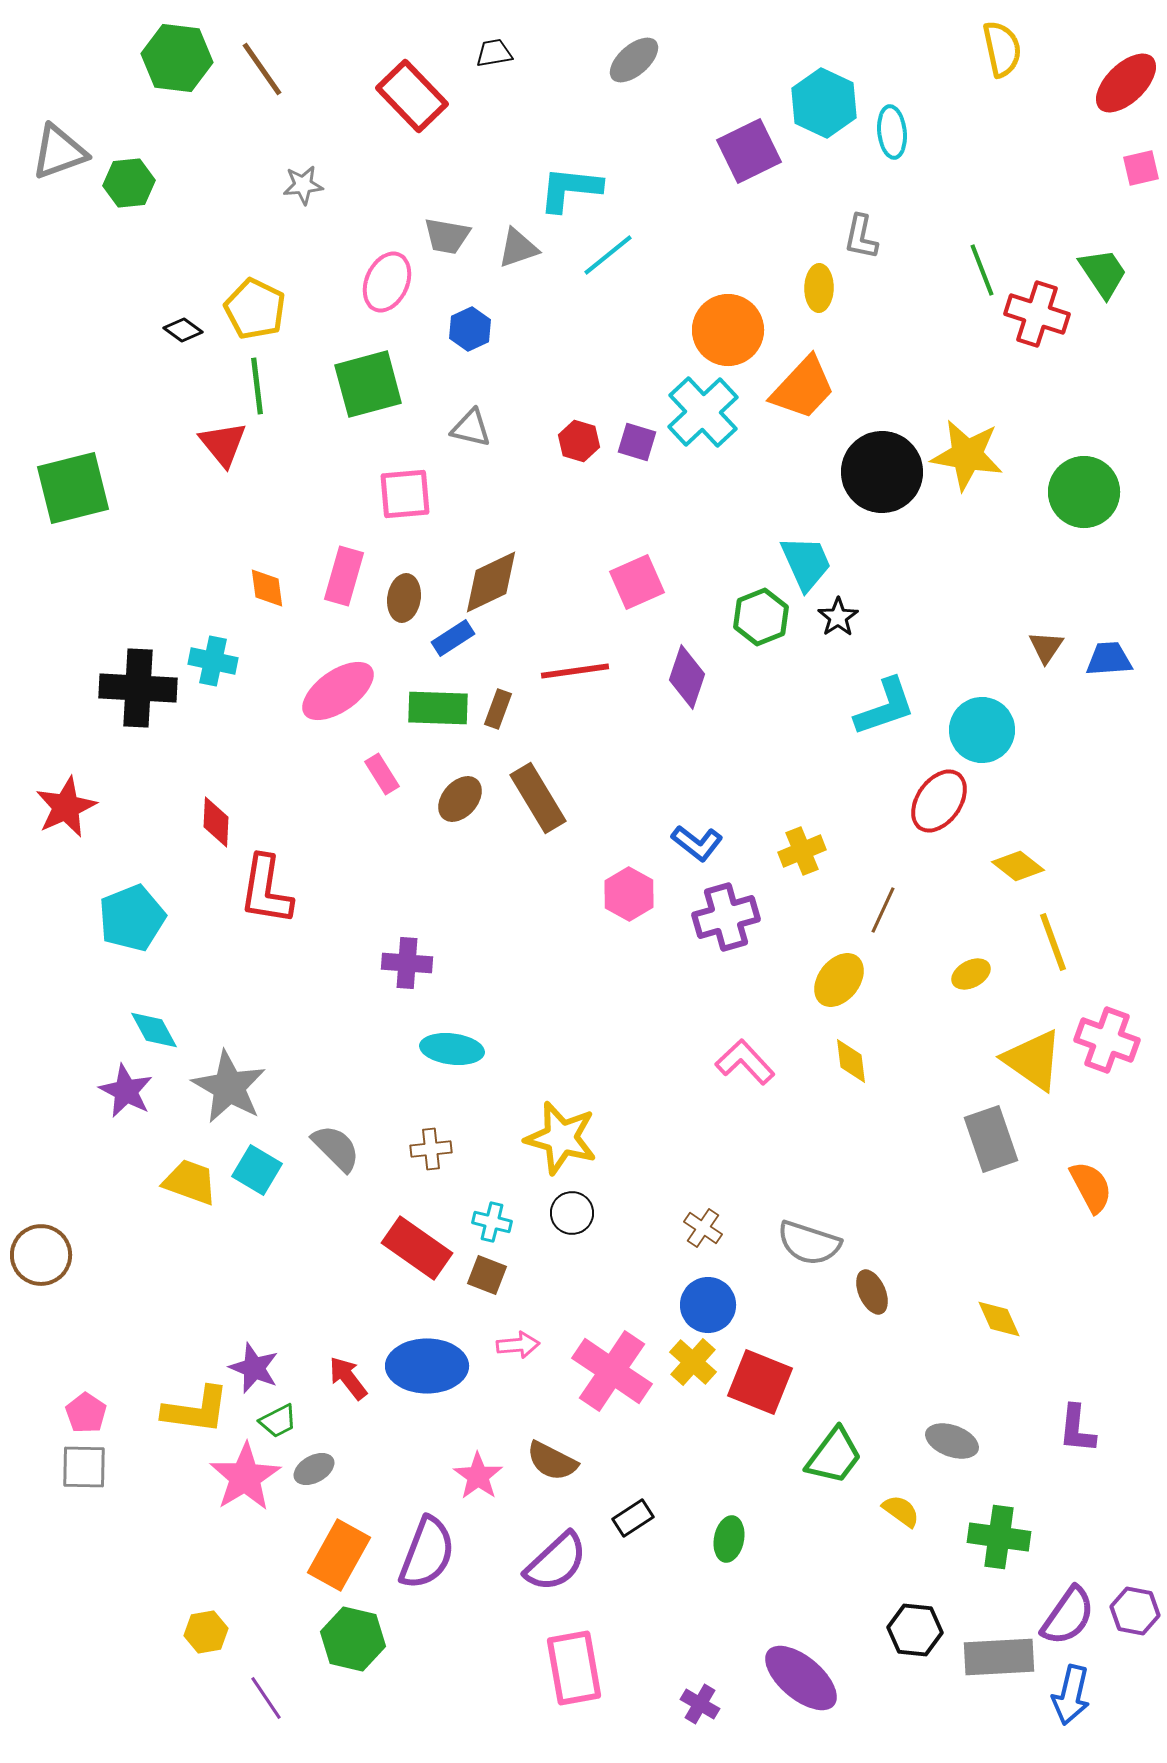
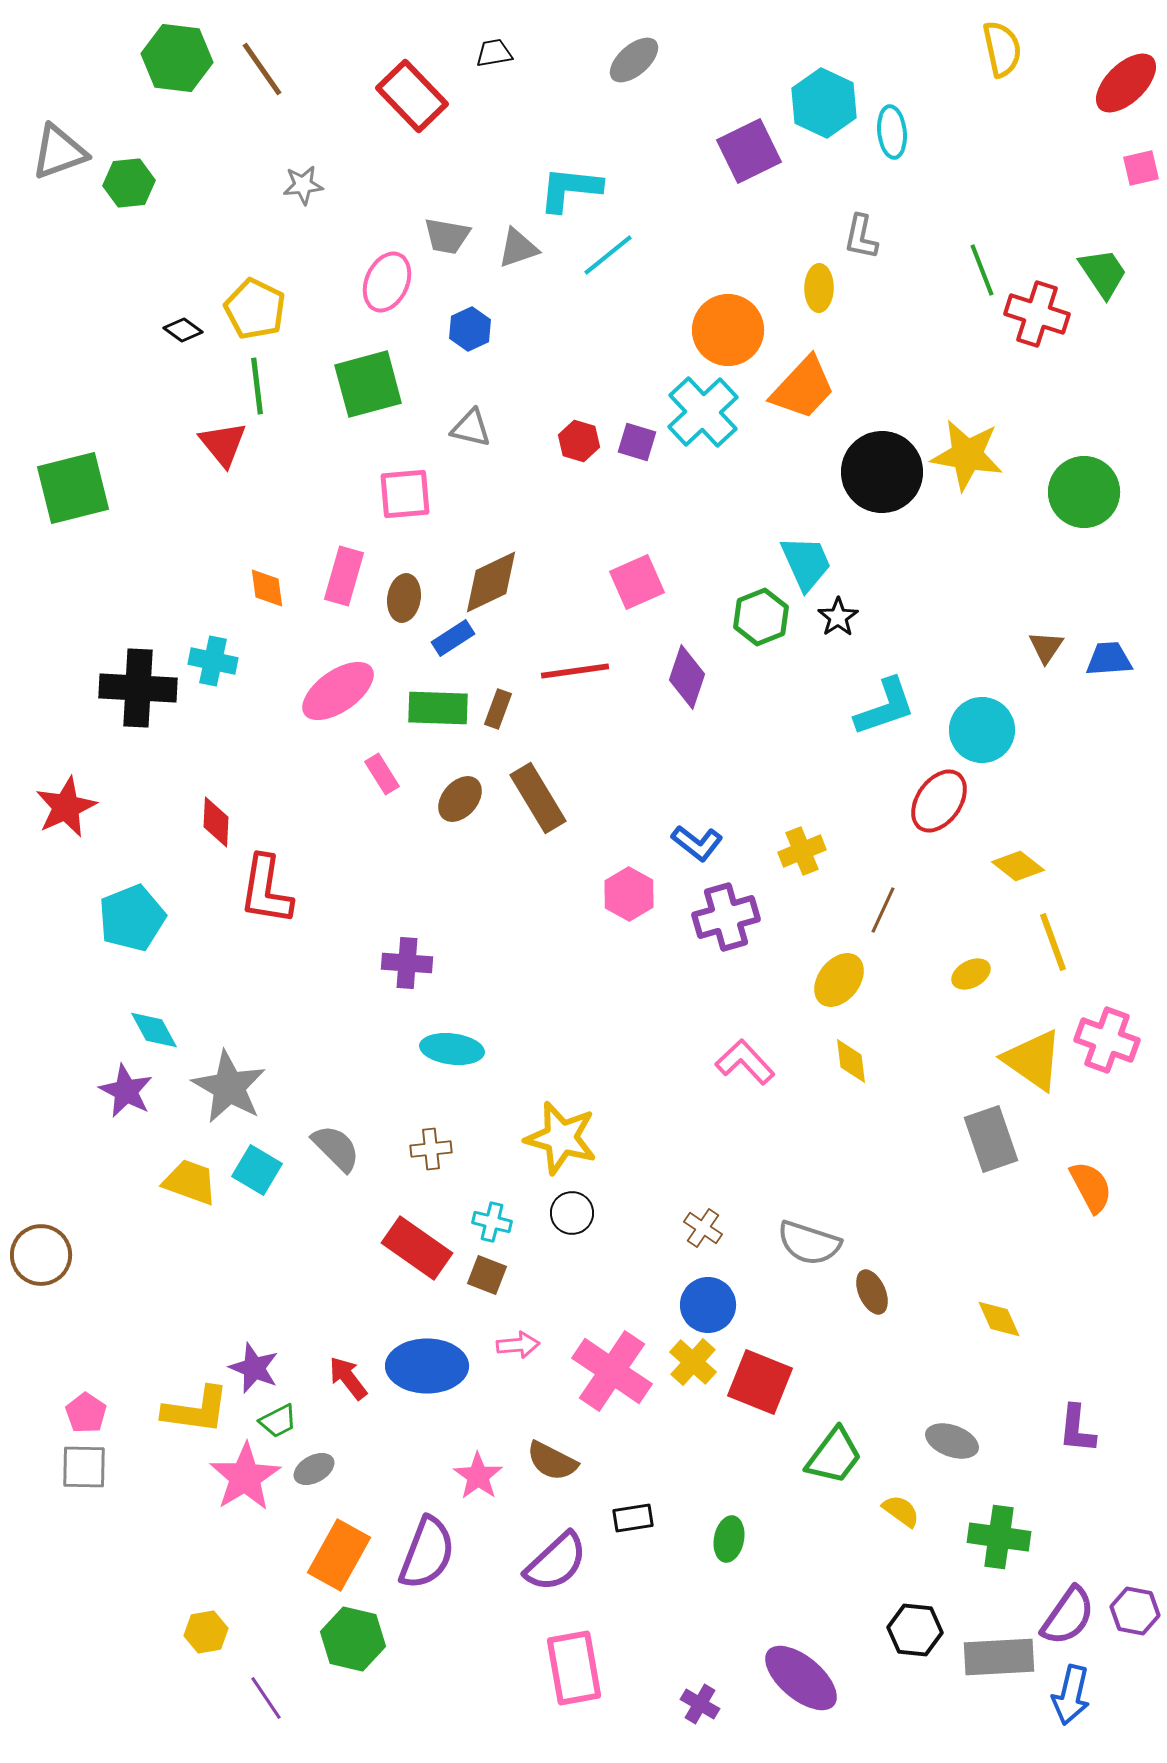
black rectangle at (633, 1518): rotated 24 degrees clockwise
